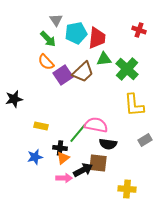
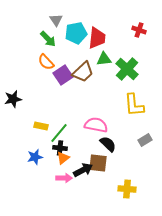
black star: moved 1 px left
green line: moved 19 px left
black semicircle: rotated 144 degrees counterclockwise
